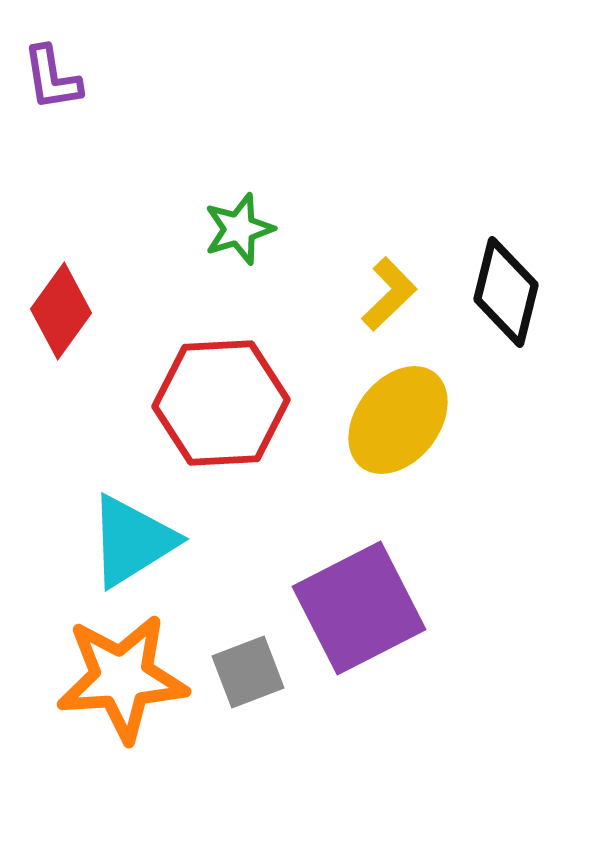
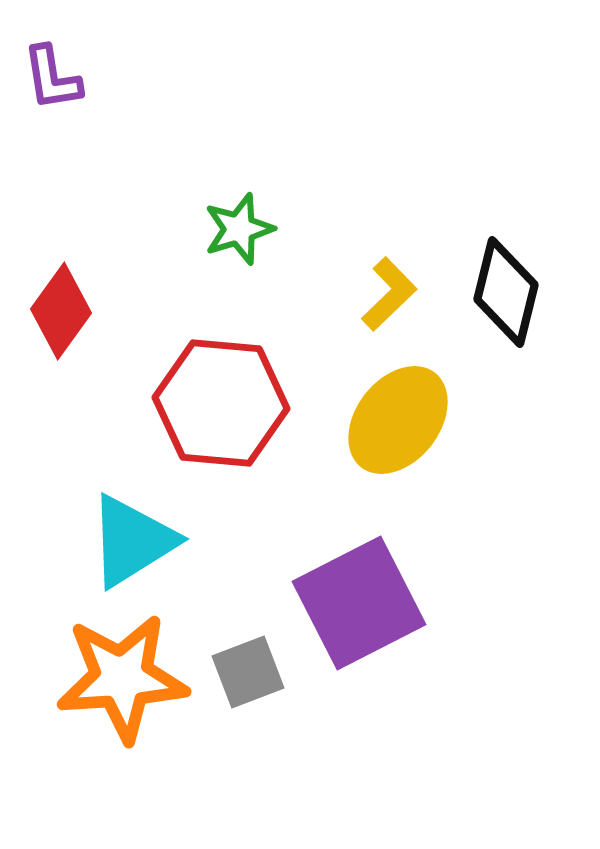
red hexagon: rotated 8 degrees clockwise
purple square: moved 5 px up
